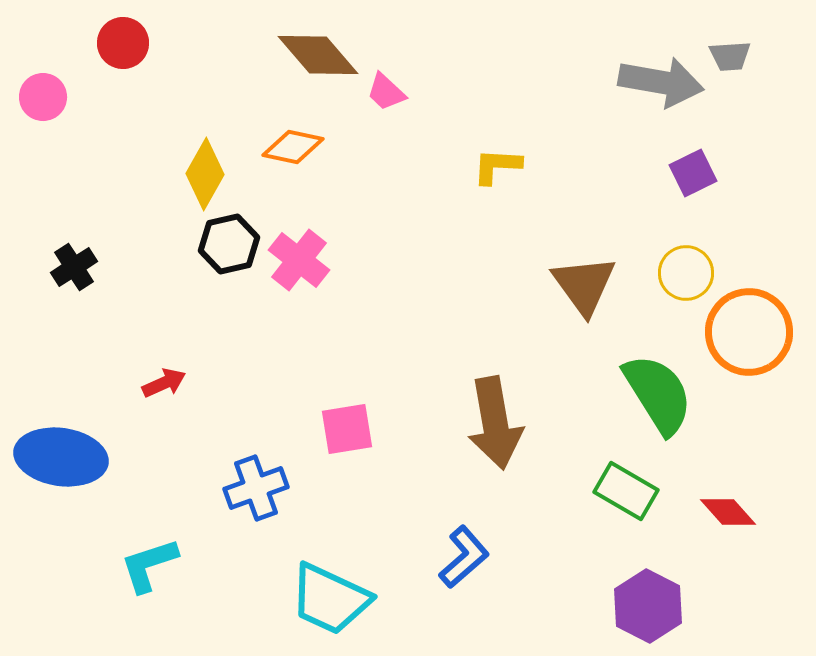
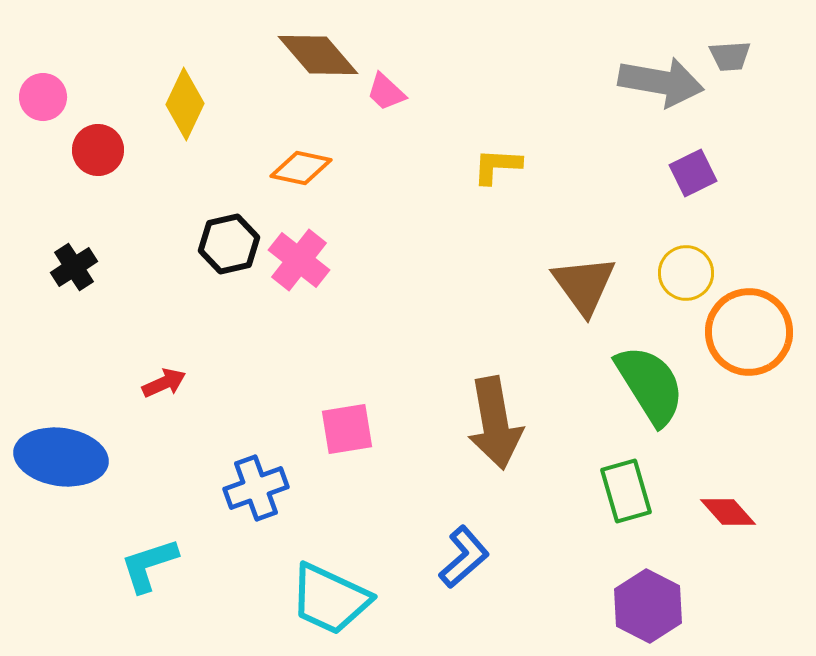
red circle: moved 25 px left, 107 px down
orange diamond: moved 8 px right, 21 px down
yellow diamond: moved 20 px left, 70 px up; rotated 4 degrees counterclockwise
green semicircle: moved 8 px left, 9 px up
green rectangle: rotated 44 degrees clockwise
